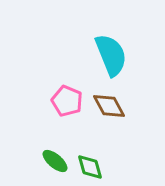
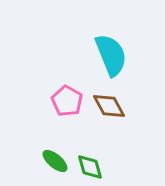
pink pentagon: rotated 8 degrees clockwise
